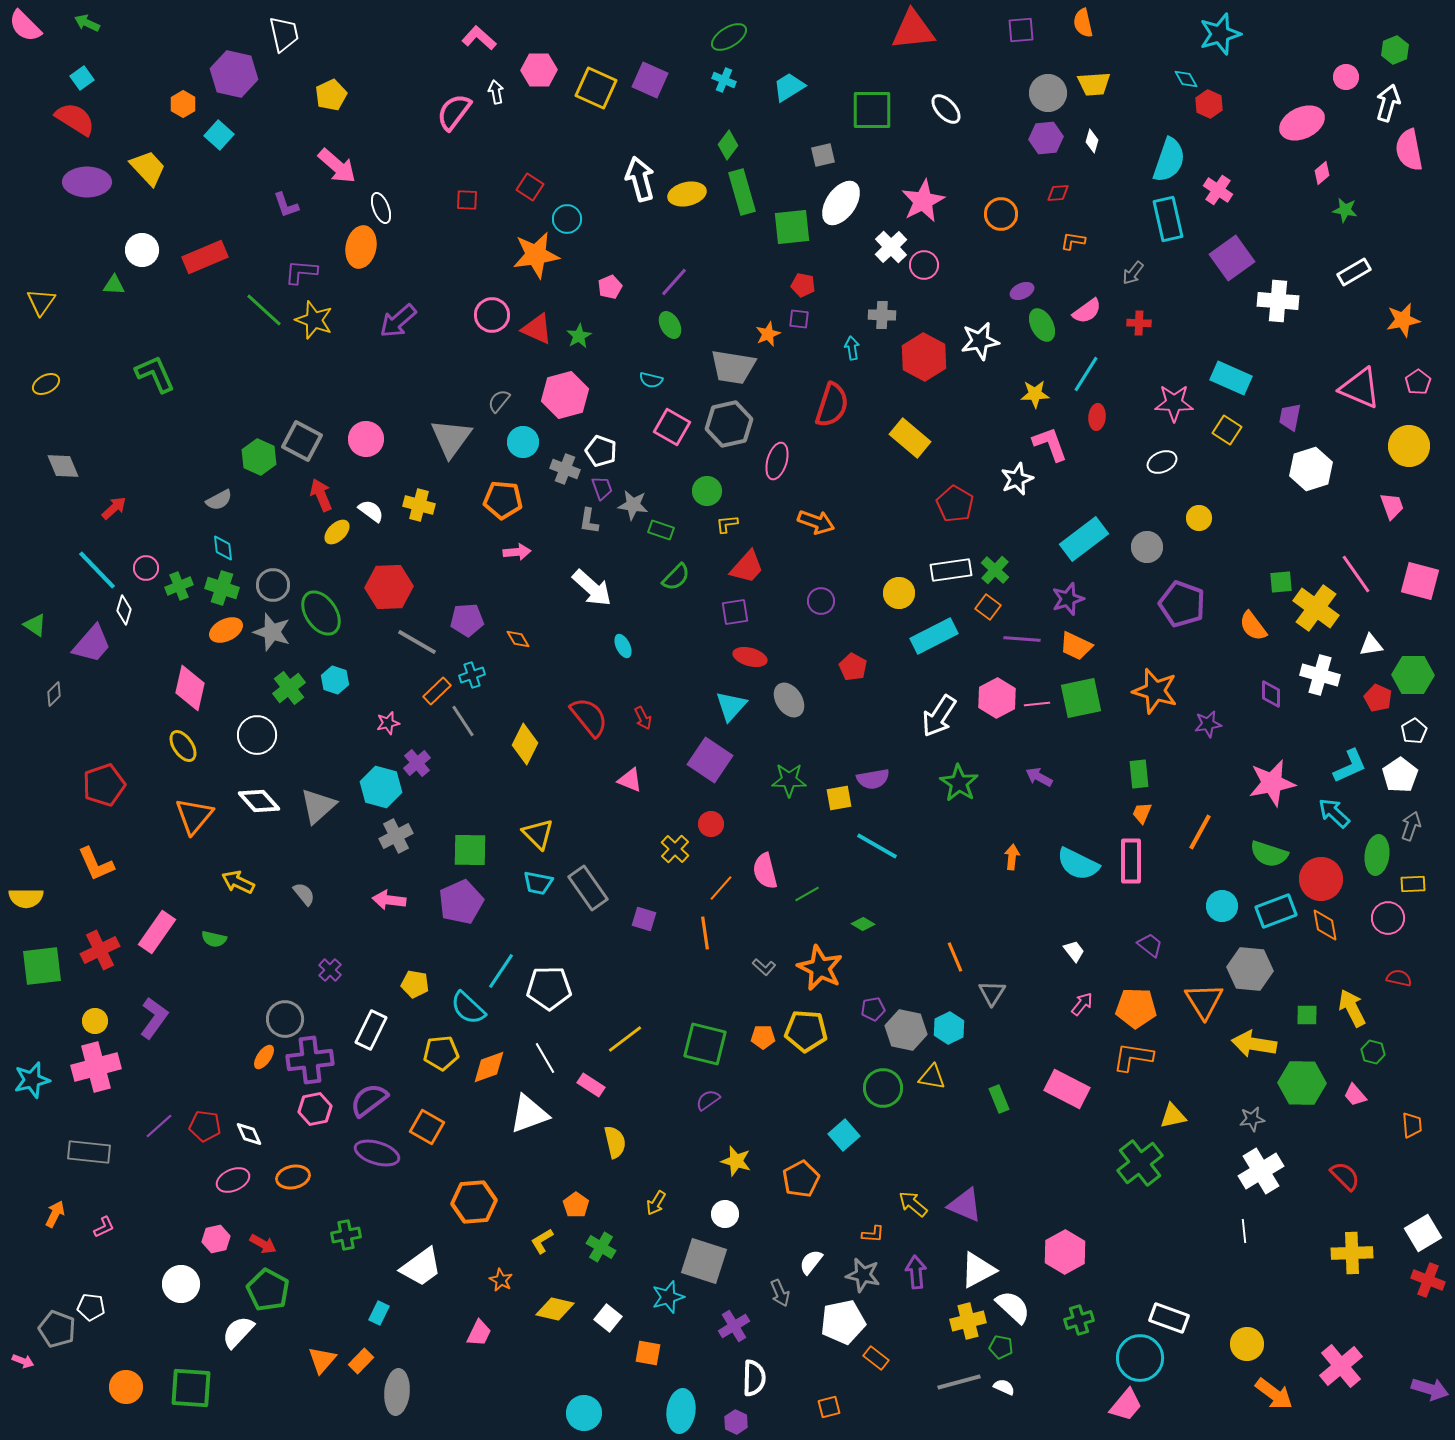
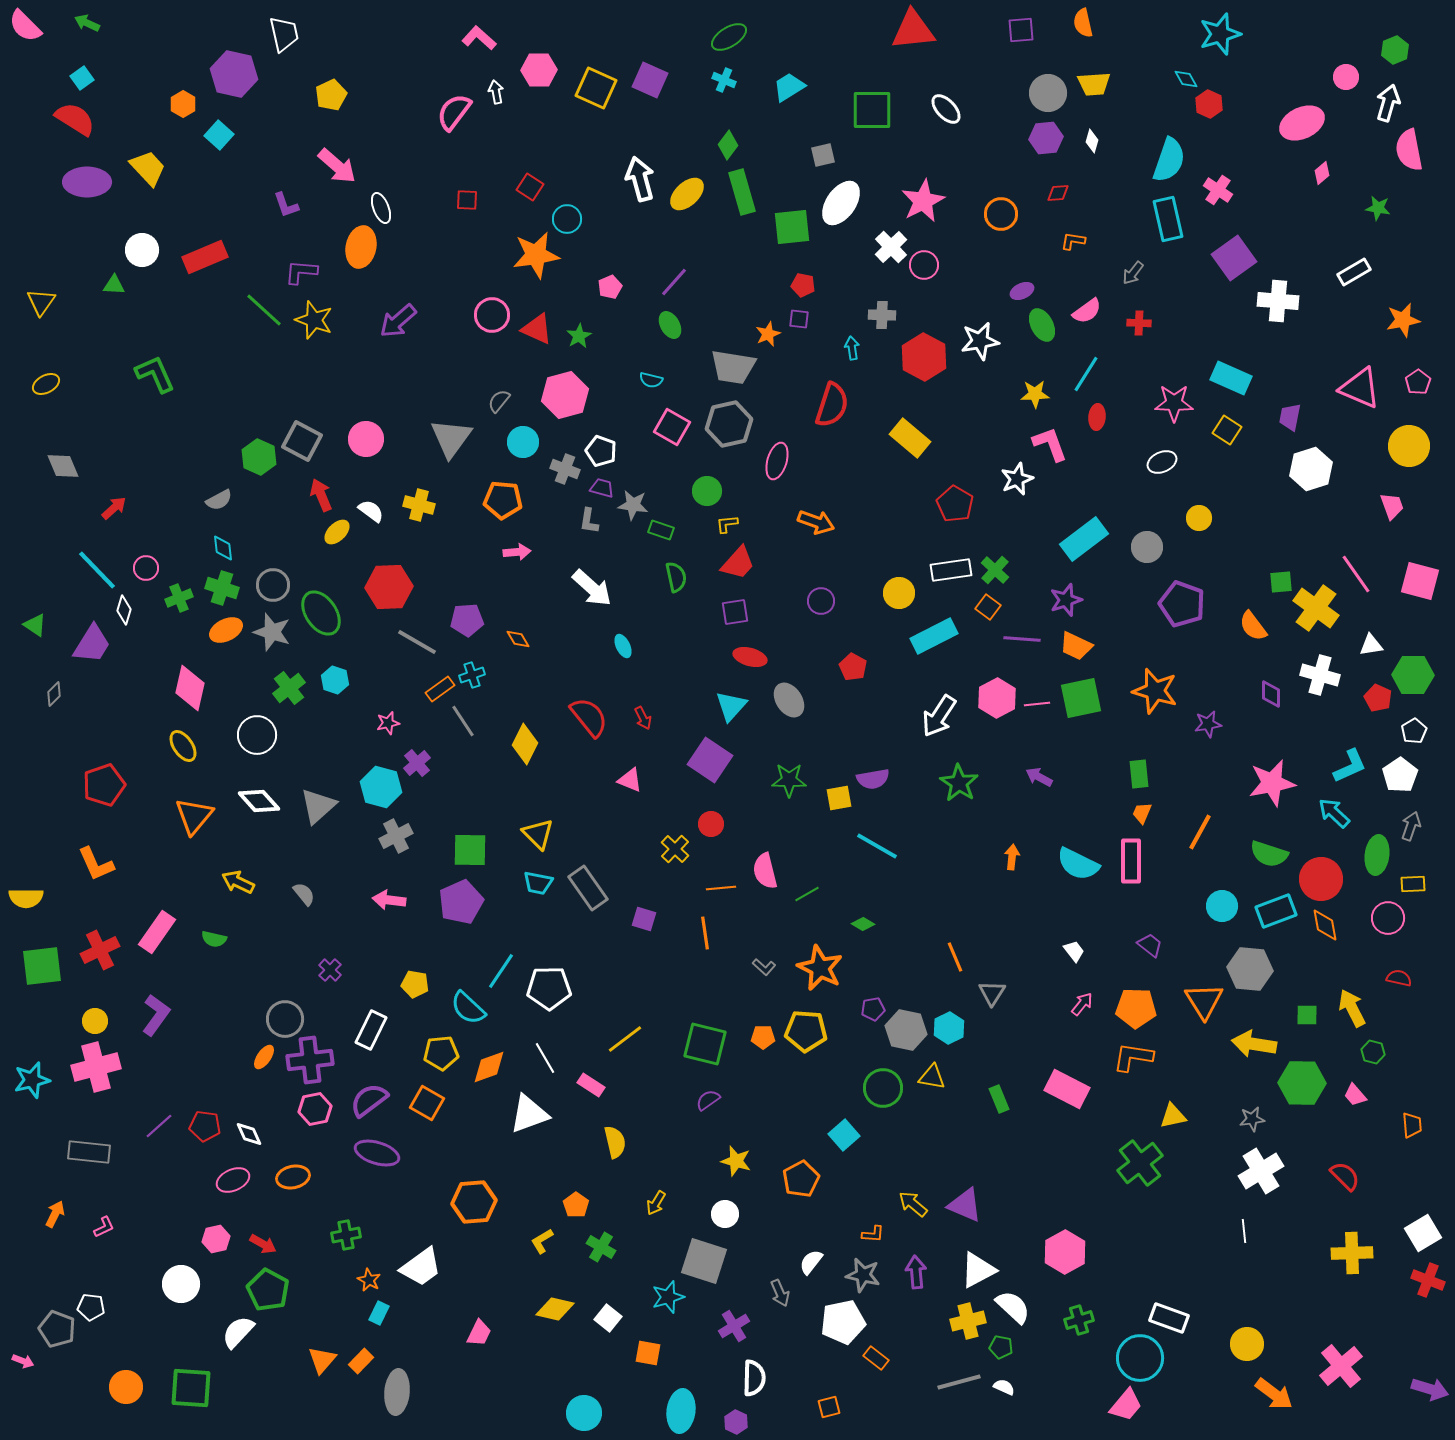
yellow ellipse at (687, 194): rotated 30 degrees counterclockwise
green star at (1345, 210): moved 33 px right, 2 px up
purple square at (1232, 258): moved 2 px right
purple trapezoid at (602, 488): rotated 55 degrees counterclockwise
red trapezoid at (747, 567): moved 9 px left, 4 px up
green semicircle at (676, 577): rotated 56 degrees counterclockwise
green cross at (179, 586): moved 12 px down
purple star at (1068, 599): moved 2 px left, 1 px down
purple trapezoid at (92, 644): rotated 9 degrees counterclockwise
orange rectangle at (437, 691): moved 3 px right, 2 px up; rotated 8 degrees clockwise
orange line at (721, 888): rotated 44 degrees clockwise
purple L-shape at (154, 1018): moved 2 px right, 3 px up
orange square at (427, 1127): moved 24 px up
orange star at (501, 1280): moved 132 px left
